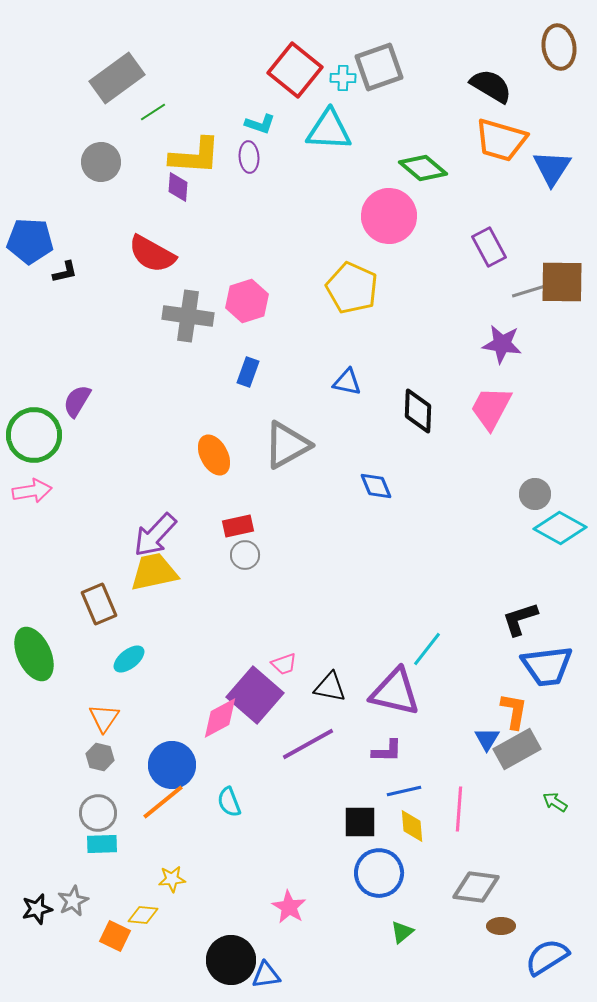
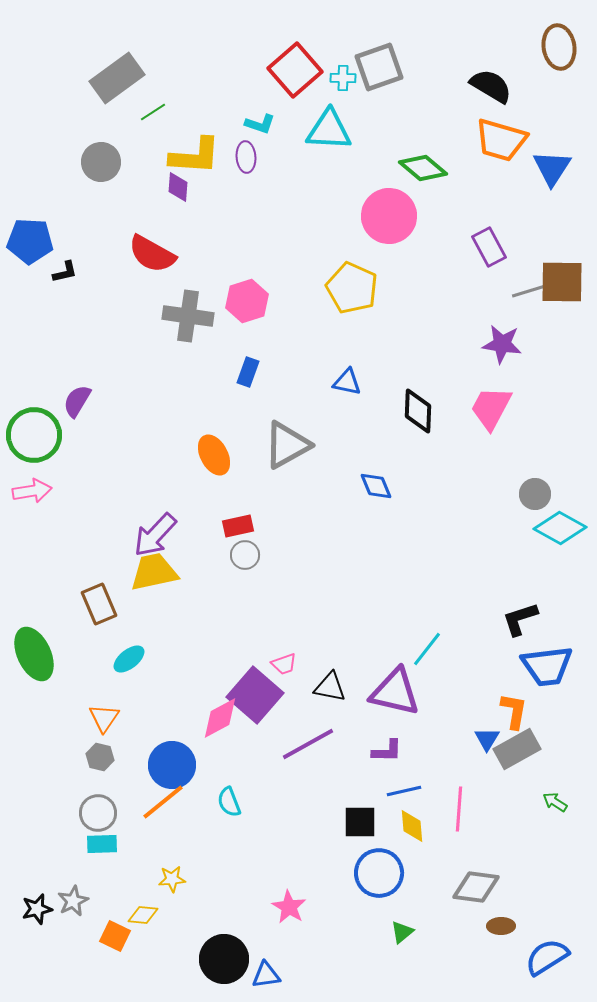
red square at (295, 70): rotated 10 degrees clockwise
purple ellipse at (249, 157): moved 3 px left
black circle at (231, 960): moved 7 px left, 1 px up
